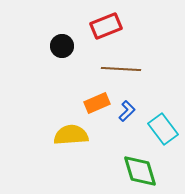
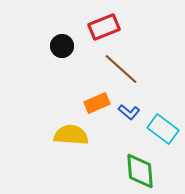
red rectangle: moved 2 px left, 1 px down
brown line: rotated 39 degrees clockwise
blue L-shape: moved 2 px right, 1 px down; rotated 85 degrees clockwise
cyan rectangle: rotated 16 degrees counterclockwise
yellow semicircle: rotated 8 degrees clockwise
green diamond: rotated 12 degrees clockwise
